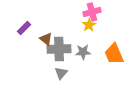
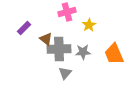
pink cross: moved 25 px left
gray triangle: moved 4 px right
